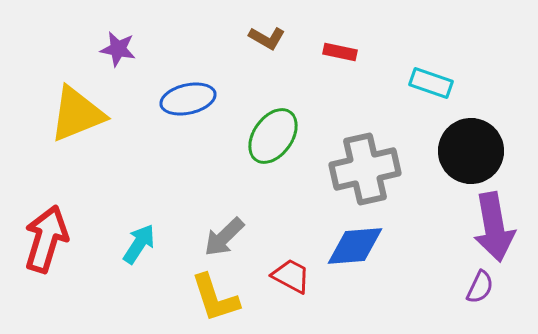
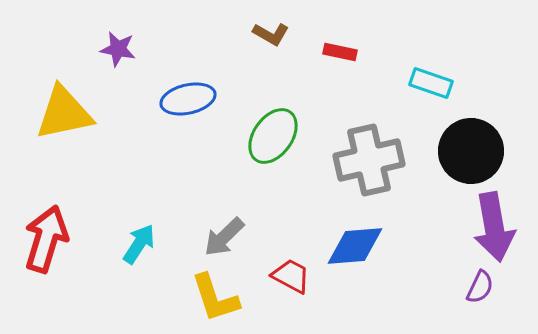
brown L-shape: moved 4 px right, 4 px up
yellow triangle: moved 13 px left, 1 px up; rotated 10 degrees clockwise
gray cross: moved 4 px right, 9 px up
